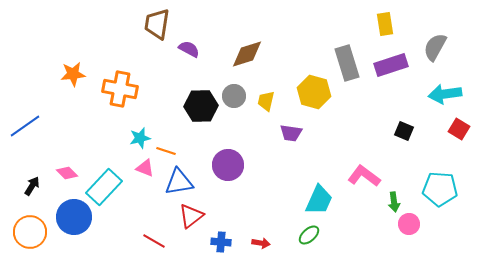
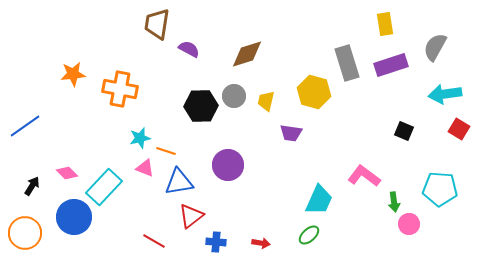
orange circle: moved 5 px left, 1 px down
blue cross: moved 5 px left
